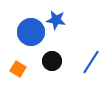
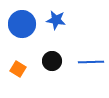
blue circle: moved 9 px left, 8 px up
blue line: rotated 55 degrees clockwise
